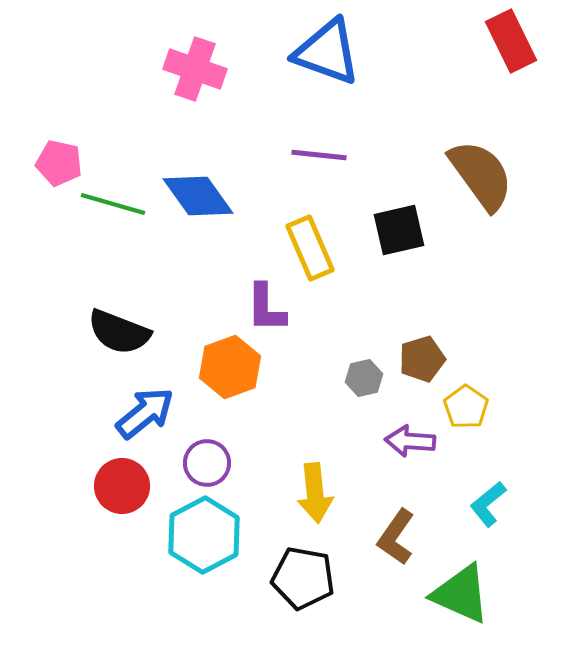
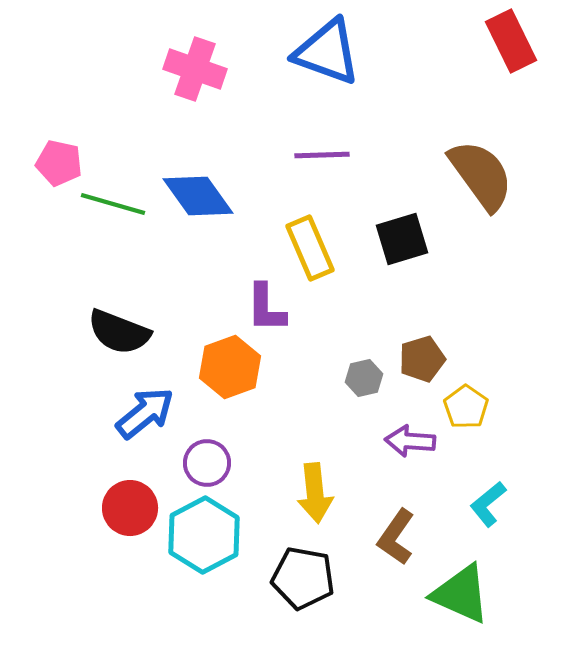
purple line: moved 3 px right; rotated 8 degrees counterclockwise
black square: moved 3 px right, 9 px down; rotated 4 degrees counterclockwise
red circle: moved 8 px right, 22 px down
